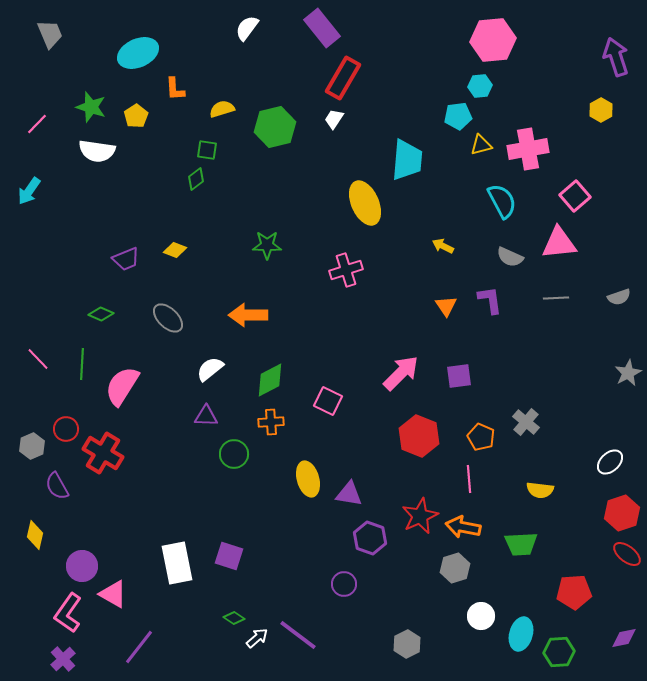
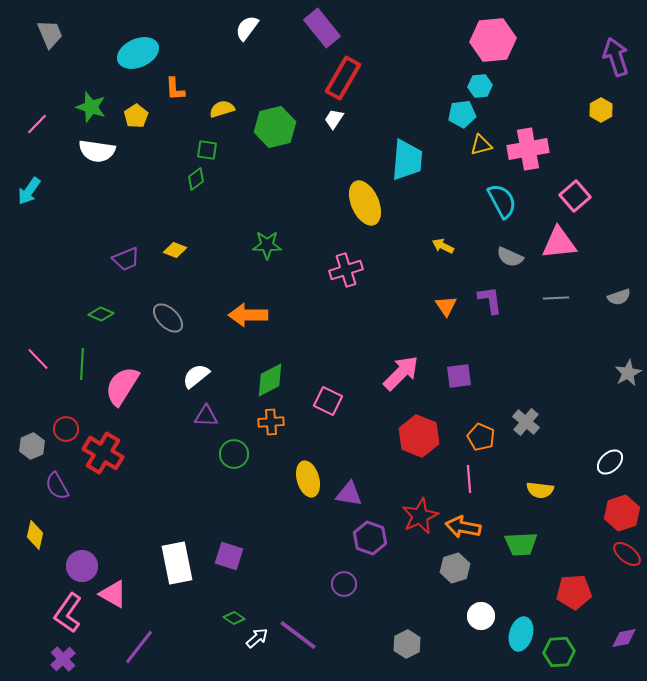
cyan pentagon at (458, 116): moved 4 px right, 2 px up
white semicircle at (210, 369): moved 14 px left, 7 px down
